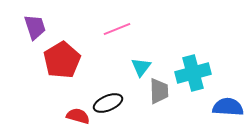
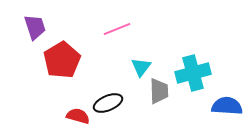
blue semicircle: moved 1 px left, 1 px up
